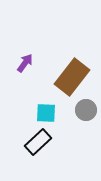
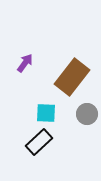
gray circle: moved 1 px right, 4 px down
black rectangle: moved 1 px right
